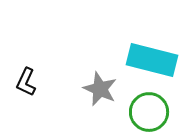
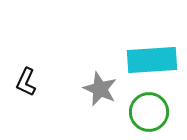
cyan rectangle: rotated 18 degrees counterclockwise
